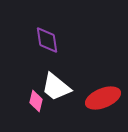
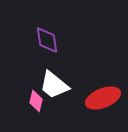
white trapezoid: moved 2 px left, 2 px up
